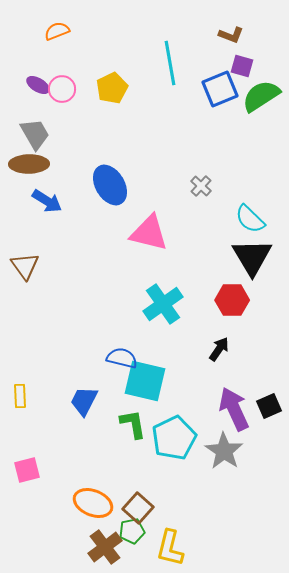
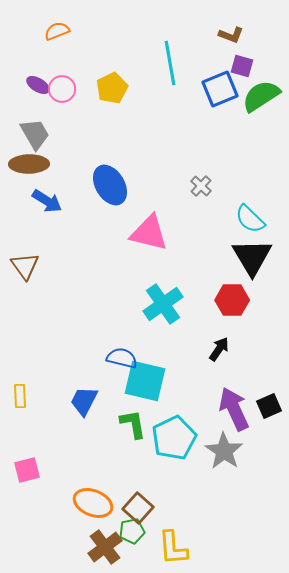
yellow L-shape: moved 3 px right; rotated 18 degrees counterclockwise
